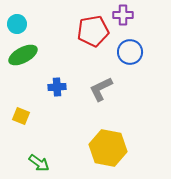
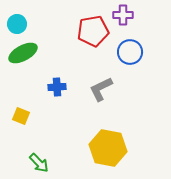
green ellipse: moved 2 px up
green arrow: rotated 10 degrees clockwise
